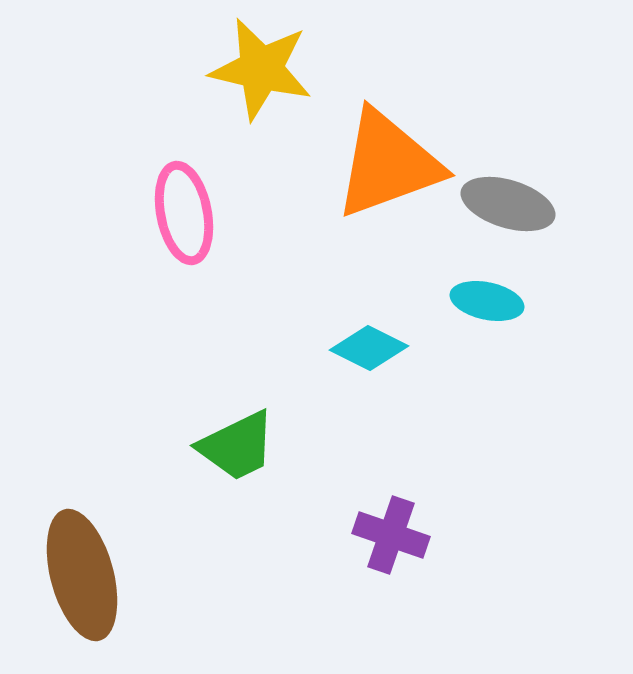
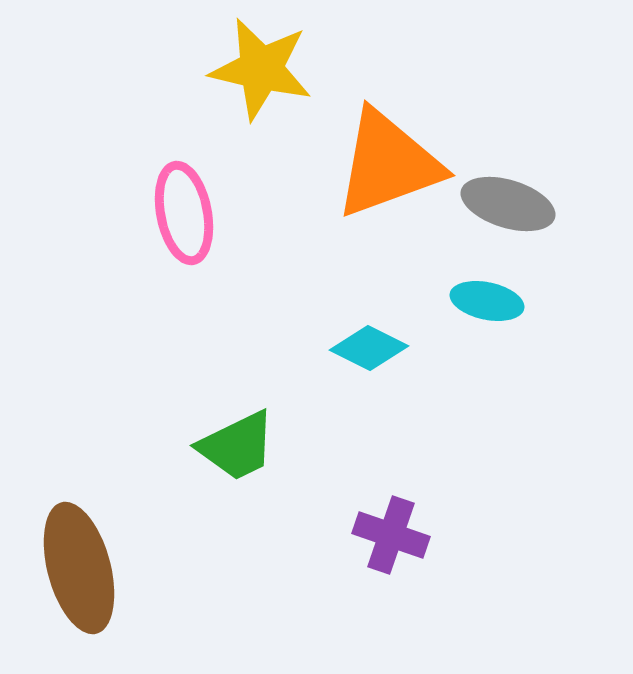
brown ellipse: moved 3 px left, 7 px up
